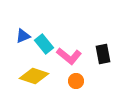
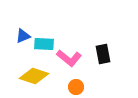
cyan rectangle: rotated 48 degrees counterclockwise
pink L-shape: moved 2 px down
orange circle: moved 6 px down
